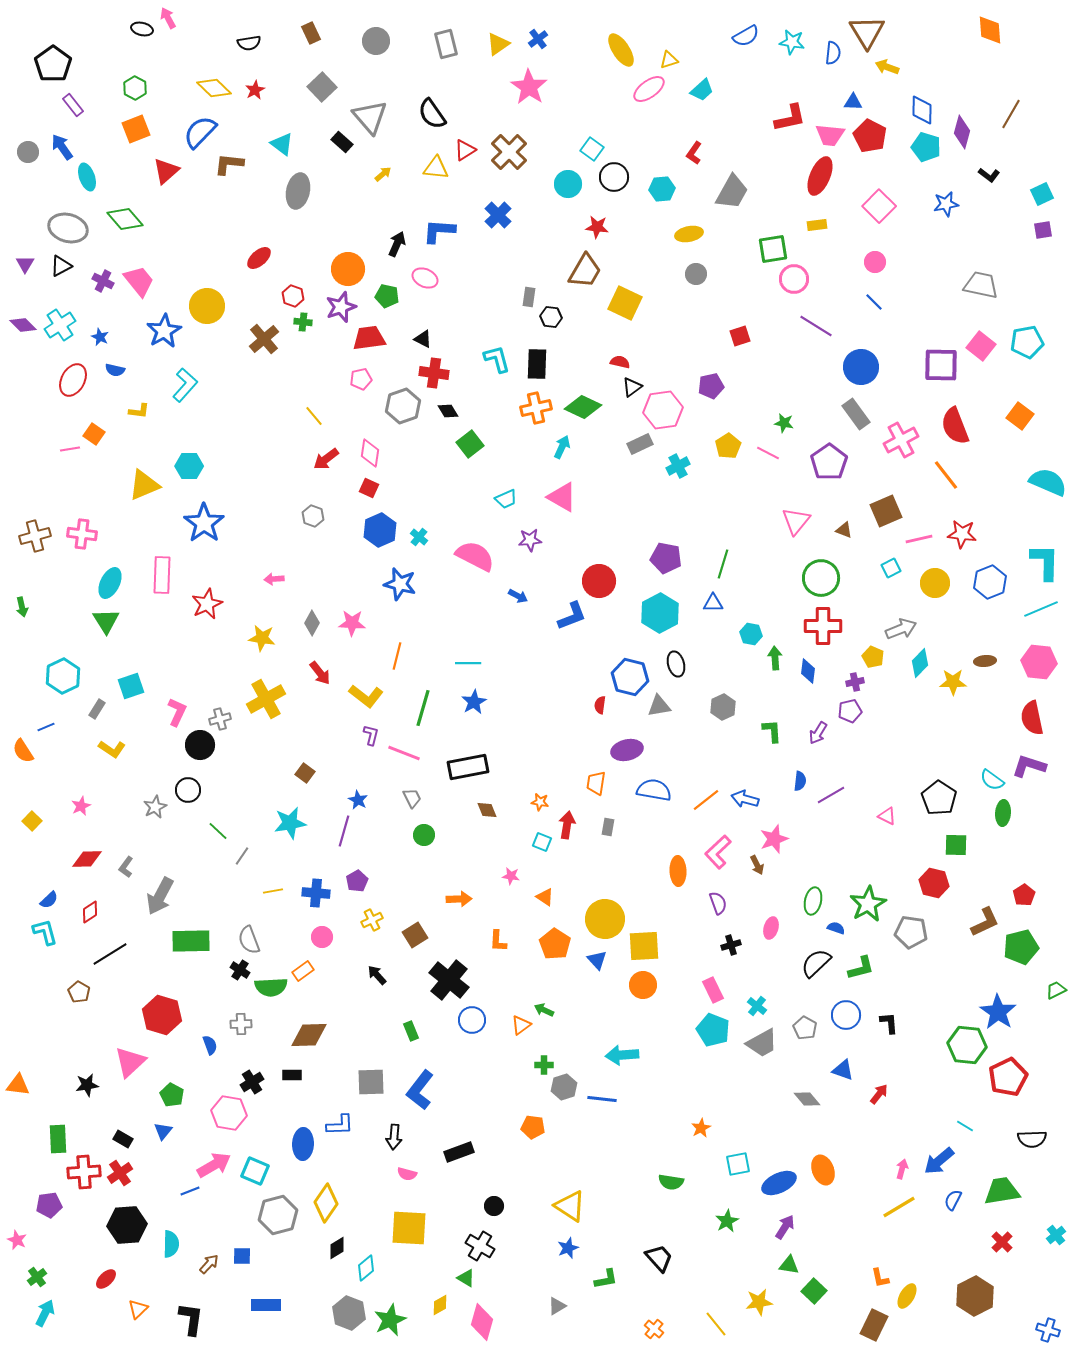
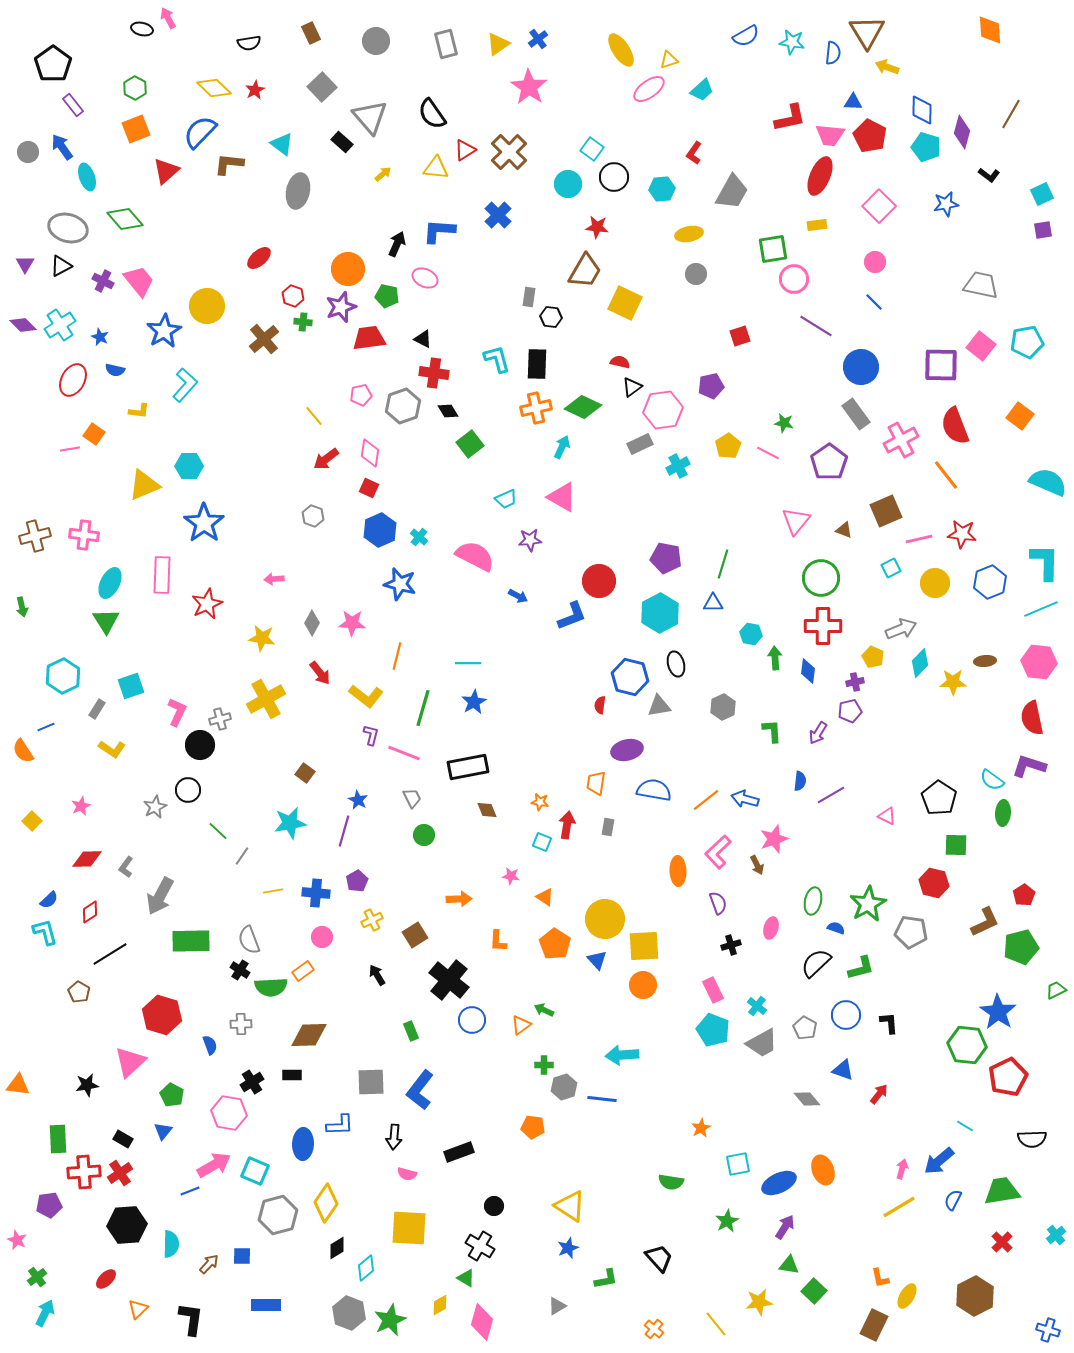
pink pentagon at (361, 379): moved 16 px down
pink cross at (82, 534): moved 2 px right, 1 px down
black arrow at (377, 975): rotated 10 degrees clockwise
